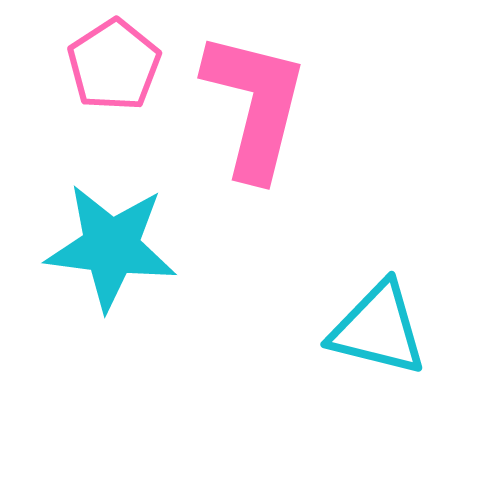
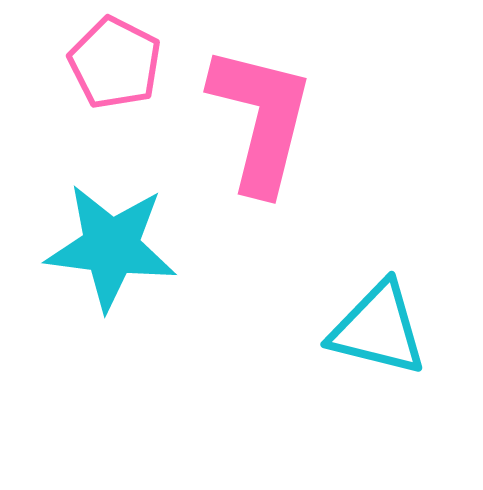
pink pentagon: moved 1 px right, 2 px up; rotated 12 degrees counterclockwise
pink L-shape: moved 6 px right, 14 px down
